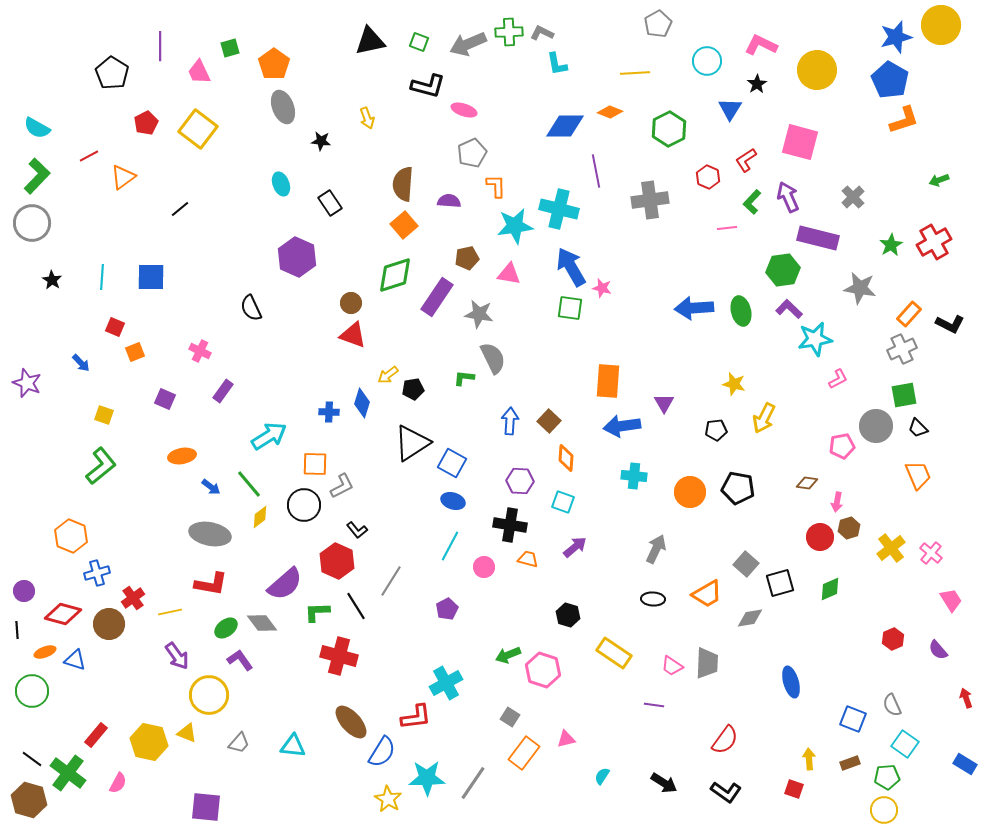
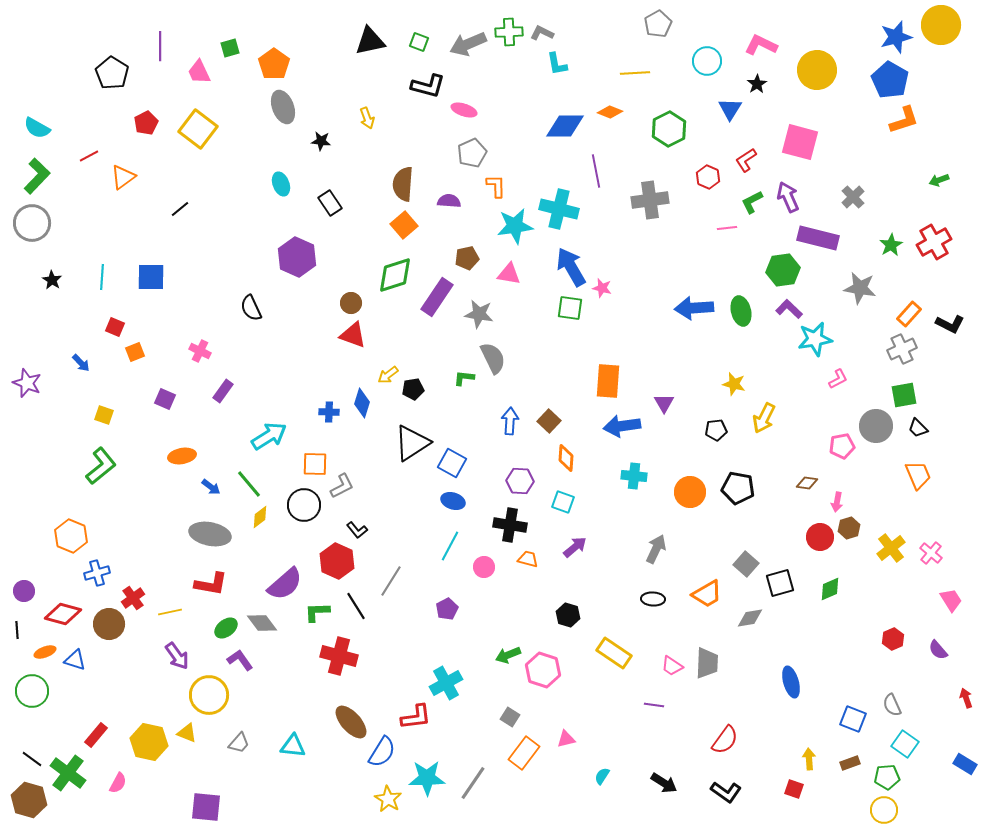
green L-shape at (752, 202): rotated 20 degrees clockwise
